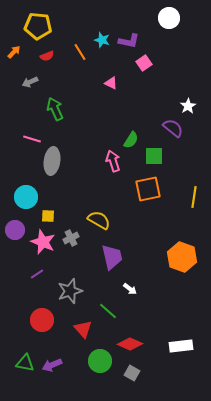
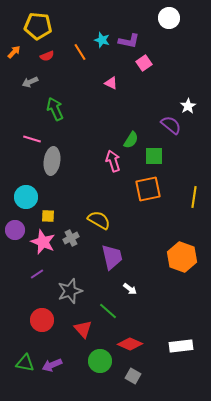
purple semicircle: moved 2 px left, 3 px up
gray square: moved 1 px right, 3 px down
